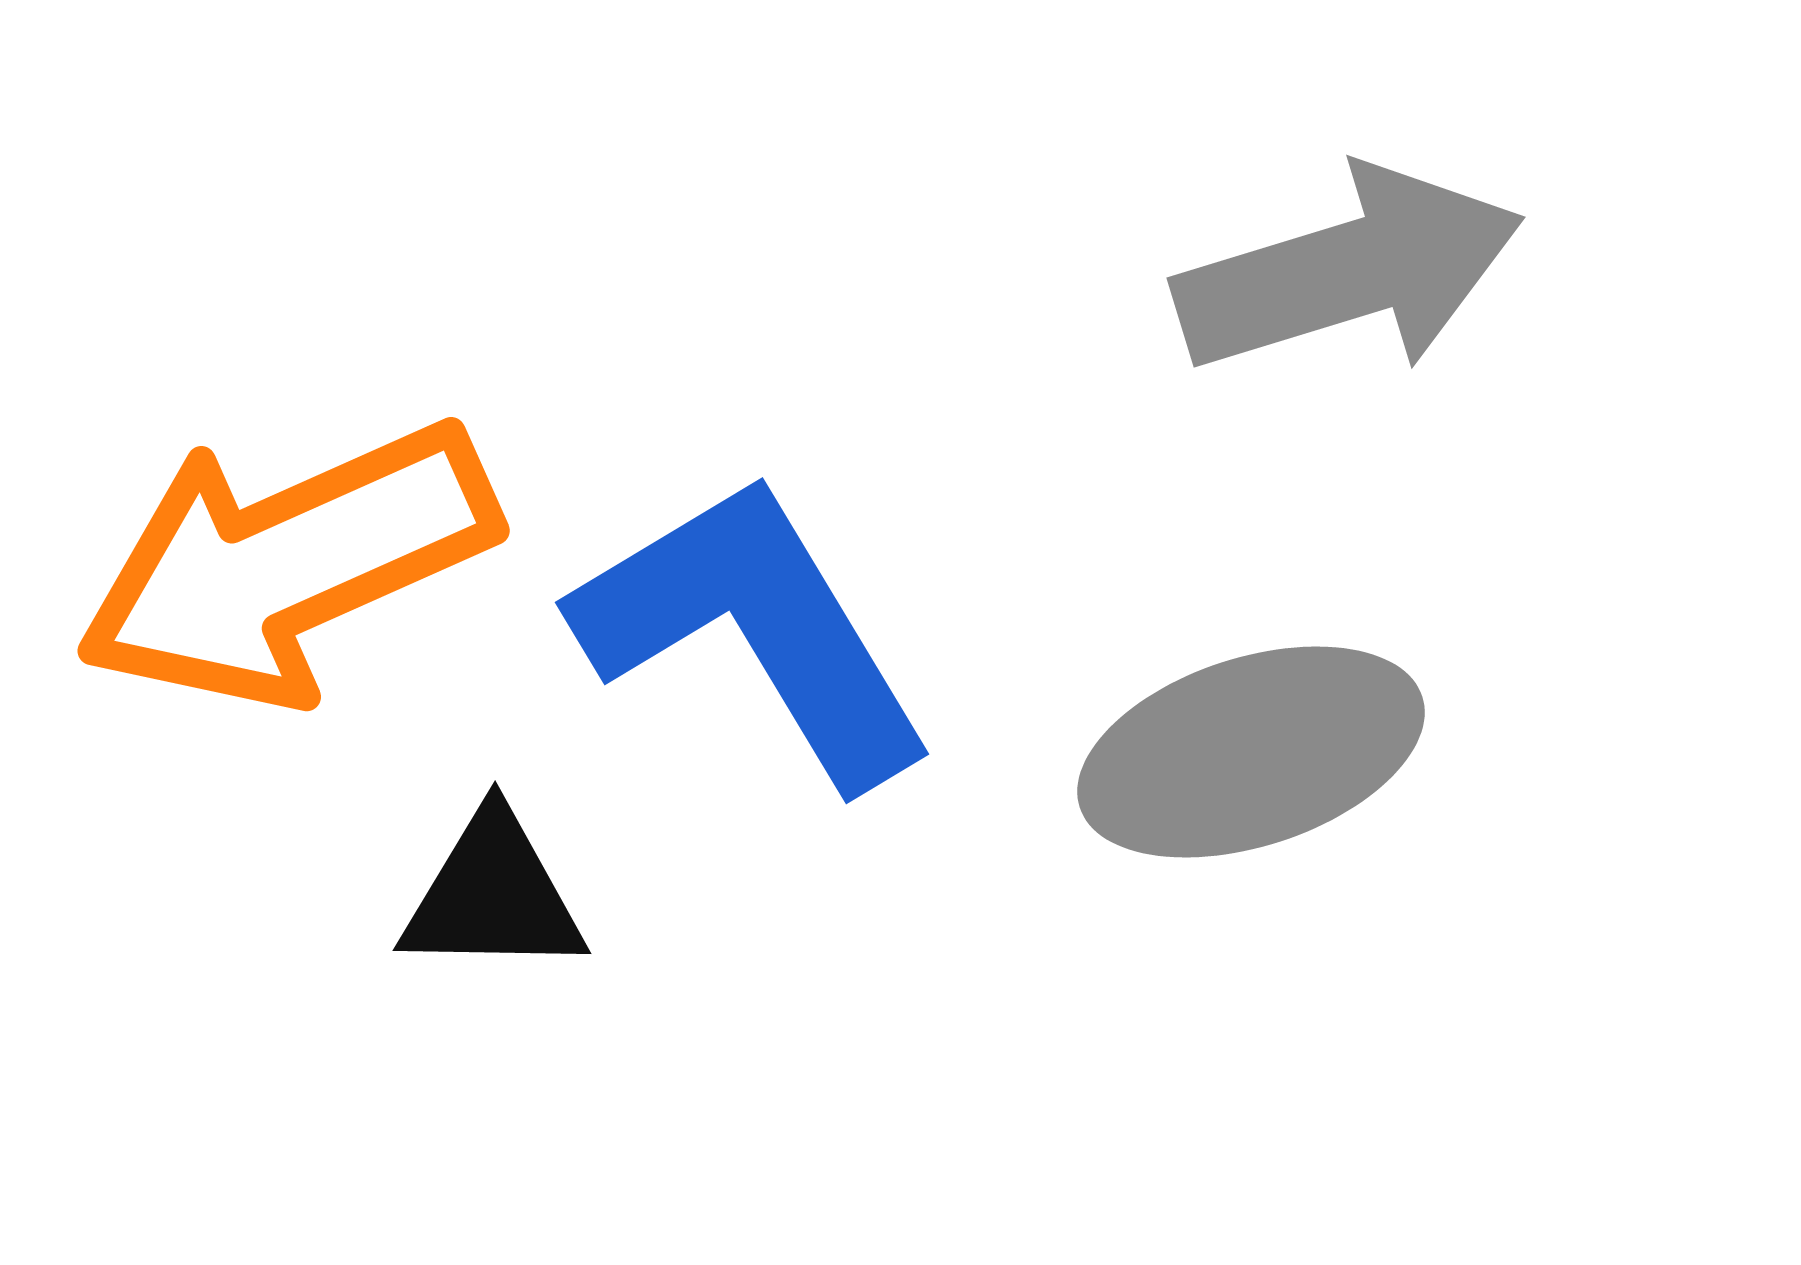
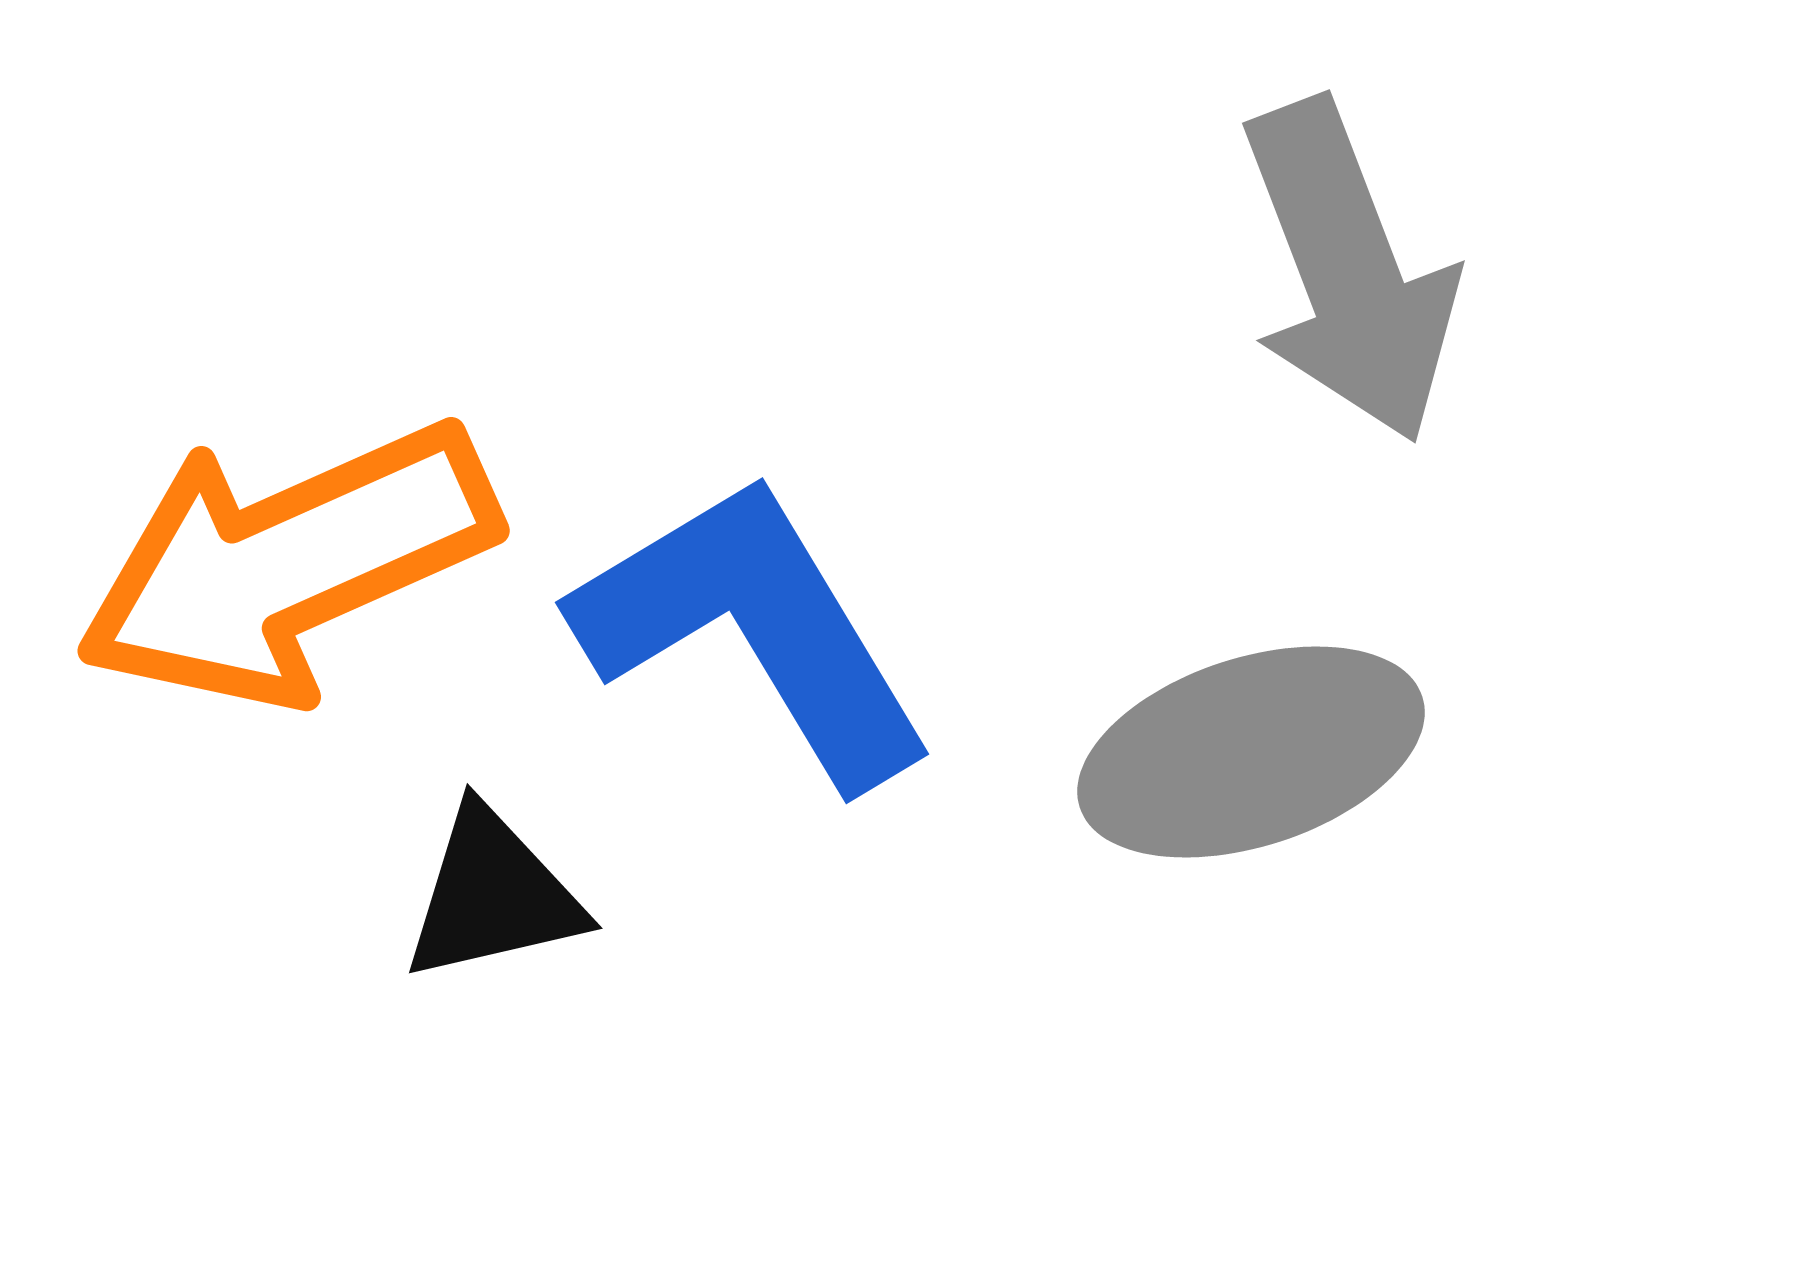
gray arrow: rotated 86 degrees clockwise
black triangle: rotated 14 degrees counterclockwise
